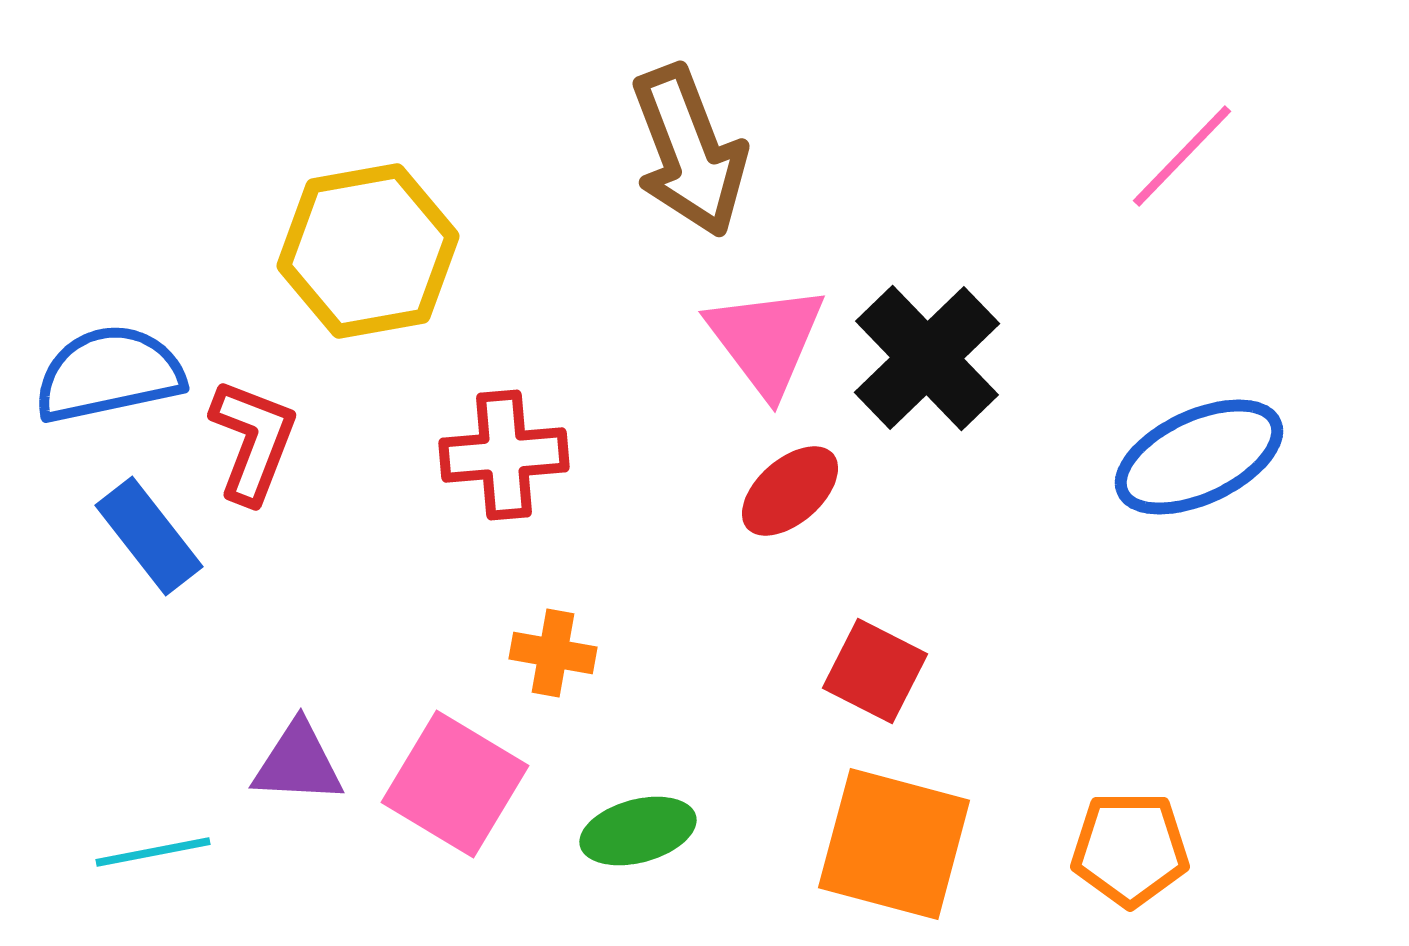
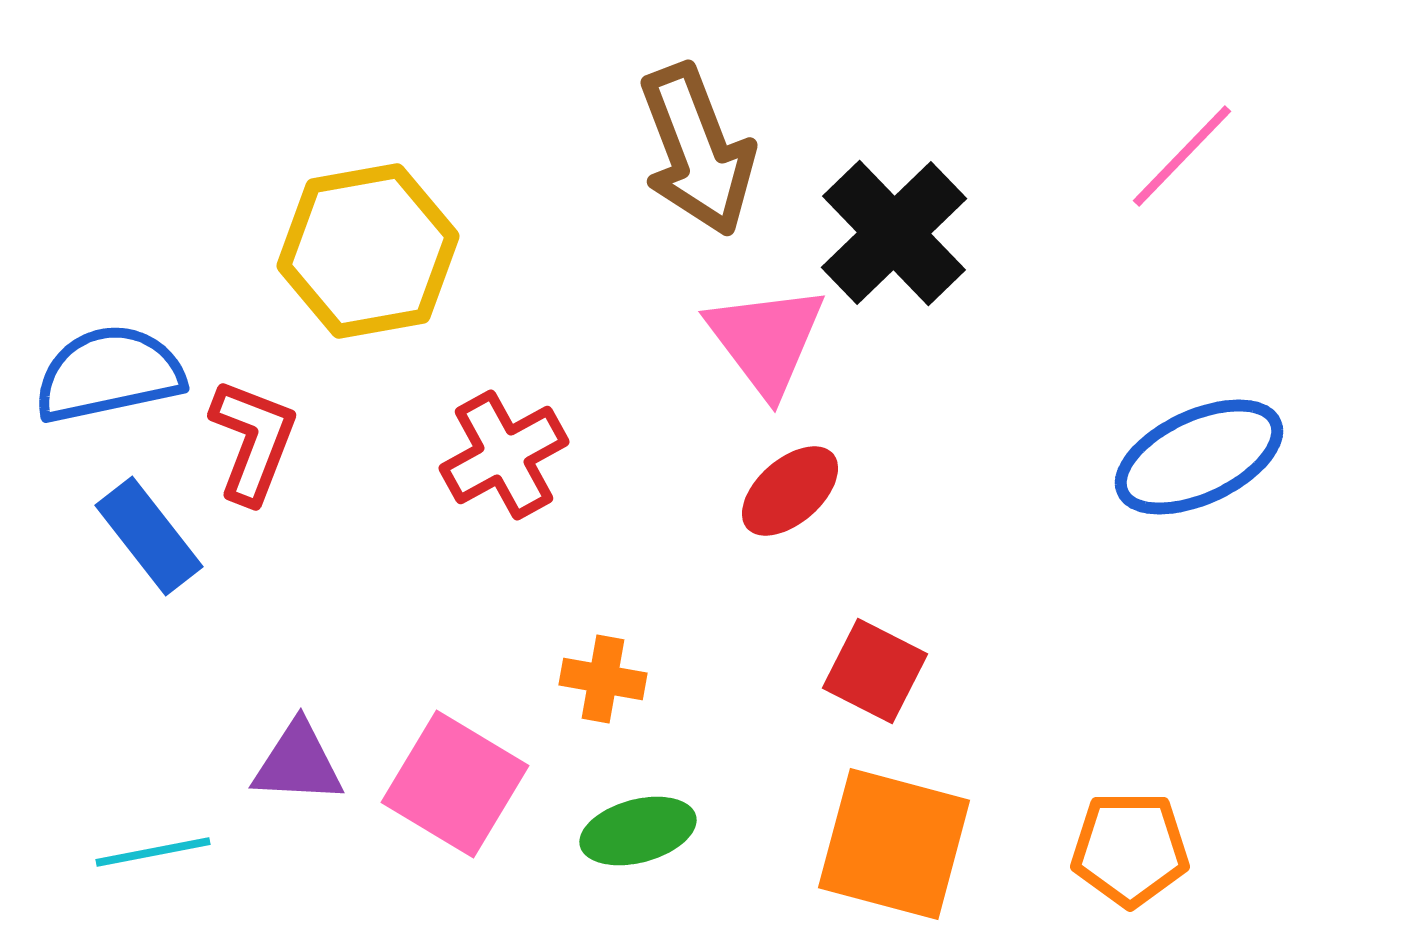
brown arrow: moved 8 px right, 1 px up
black cross: moved 33 px left, 125 px up
red cross: rotated 24 degrees counterclockwise
orange cross: moved 50 px right, 26 px down
